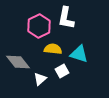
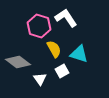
white L-shape: rotated 135 degrees clockwise
pink hexagon: rotated 15 degrees counterclockwise
yellow semicircle: moved 1 px right; rotated 54 degrees clockwise
gray diamond: rotated 15 degrees counterclockwise
white triangle: rotated 24 degrees counterclockwise
